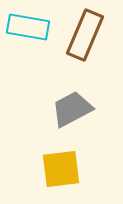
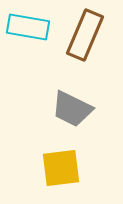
gray trapezoid: rotated 126 degrees counterclockwise
yellow square: moved 1 px up
